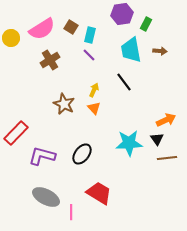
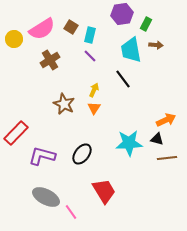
yellow circle: moved 3 px right, 1 px down
brown arrow: moved 4 px left, 6 px up
purple line: moved 1 px right, 1 px down
black line: moved 1 px left, 3 px up
orange triangle: rotated 16 degrees clockwise
black triangle: rotated 40 degrees counterclockwise
red trapezoid: moved 5 px right, 2 px up; rotated 28 degrees clockwise
pink line: rotated 35 degrees counterclockwise
